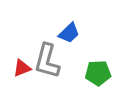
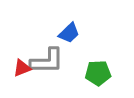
gray L-shape: rotated 105 degrees counterclockwise
